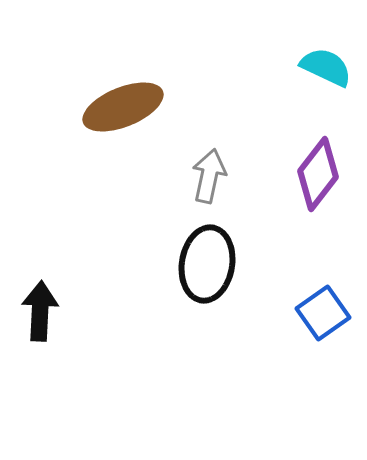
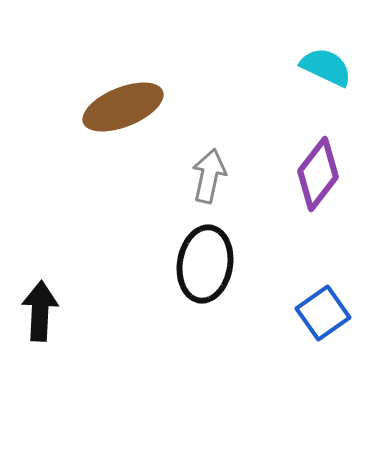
black ellipse: moved 2 px left
